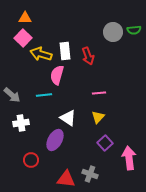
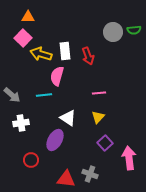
orange triangle: moved 3 px right, 1 px up
pink semicircle: moved 1 px down
